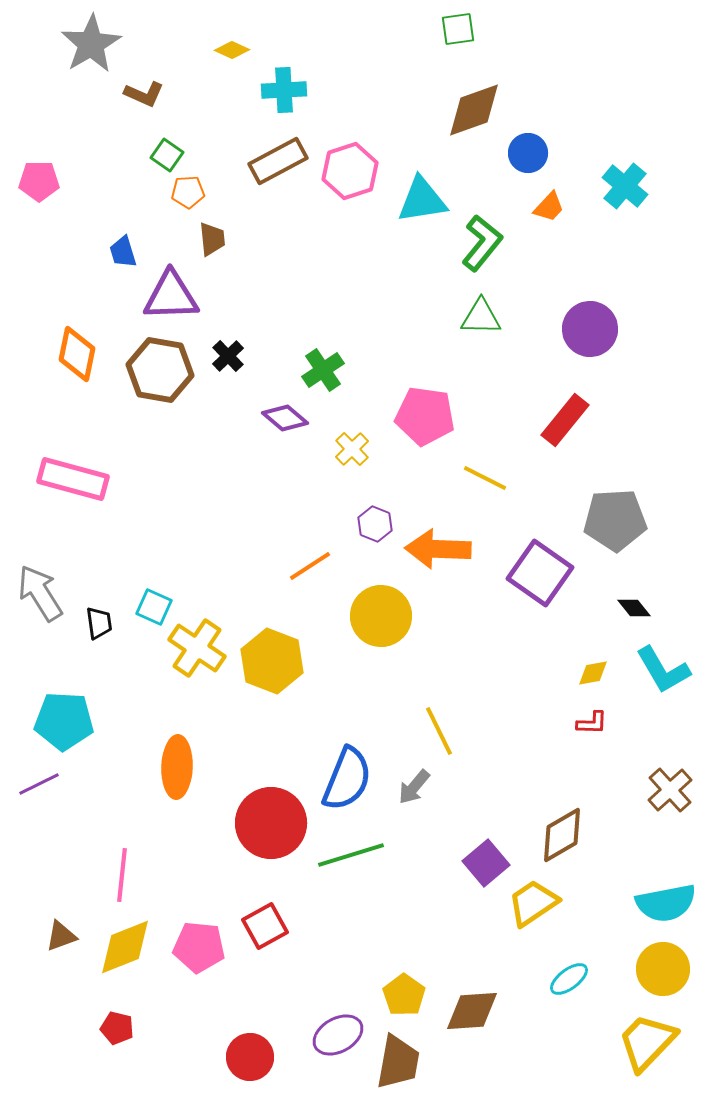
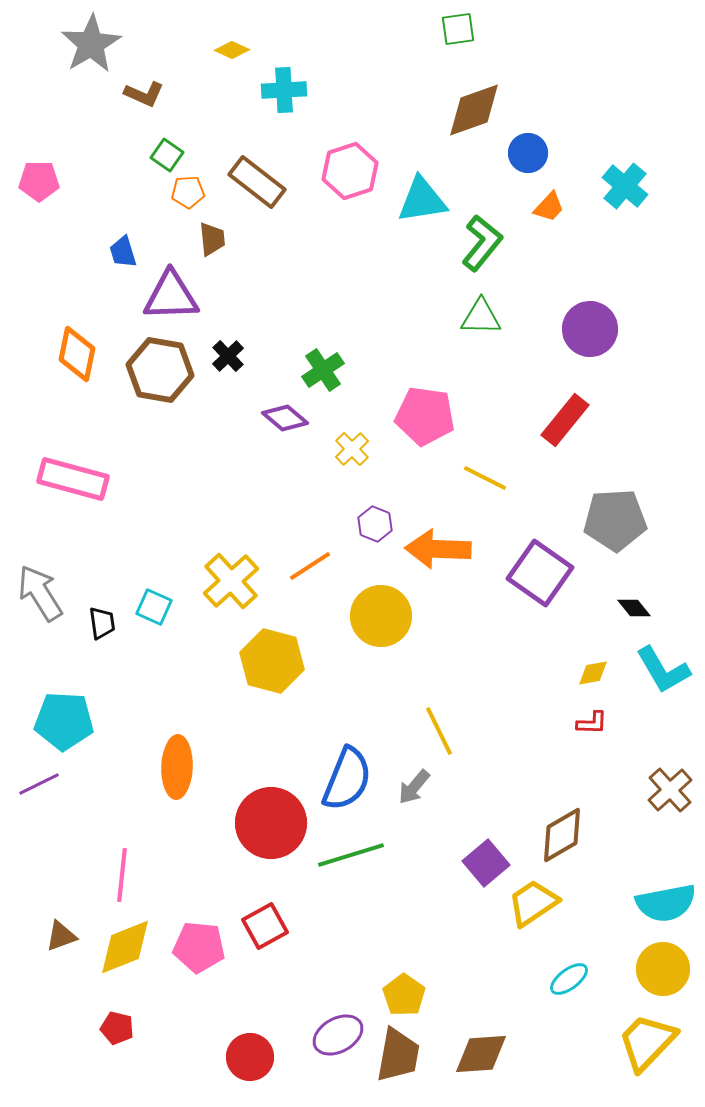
brown rectangle at (278, 161): moved 21 px left, 21 px down; rotated 66 degrees clockwise
black trapezoid at (99, 623): moved 3 px right
yellow cross at (197, 648): moved 34 px right, 67 px up; rotated 14 degrees clockwise
yellow hexagon at (272, 661): rotated 6 degrees counterclockwise
brown diamond at (472, 1011): moved 9 px right, 43 px down
brown trapezoid at (398, 1062): moved 7 px up
